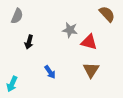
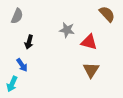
gray star: moved 3 px left
blue arrow: moved 28 px left, 7 px up
